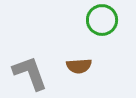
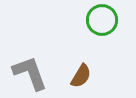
brown semicircle: moved 2 px right, 10 px down; rotated 55 degrees counterclockwise
